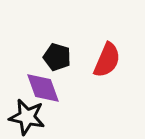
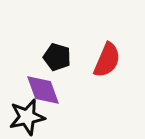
purple diamond: moved 2 px down
black star: rotated 24 degrees counterclockwise
